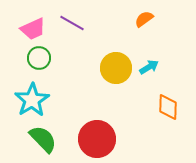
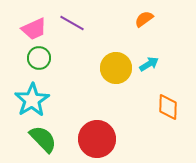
pink trapezoid: moved 1 px right
cyan arrow: moved 3 px up
